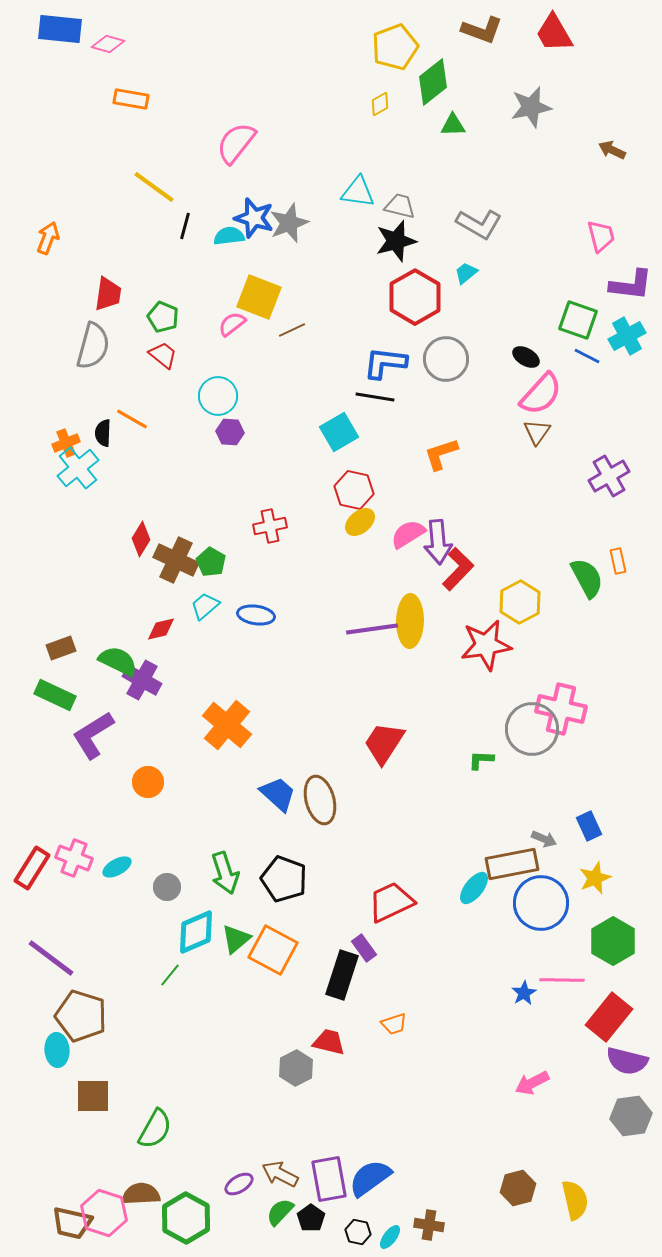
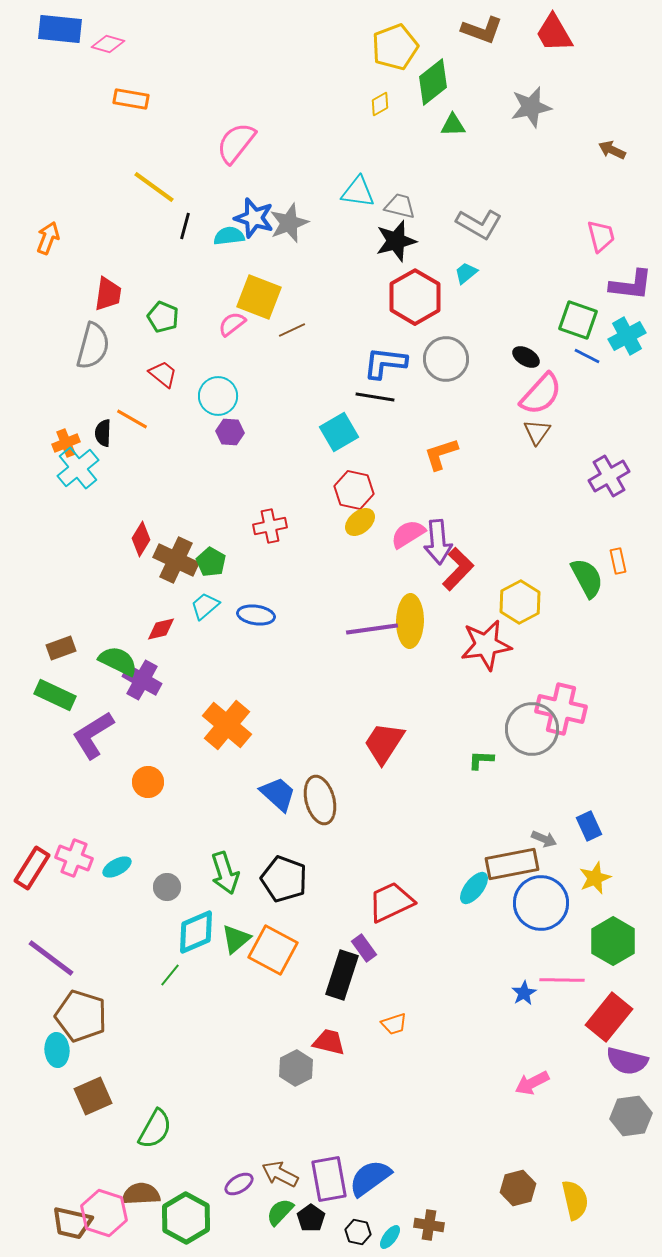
red trapezoid at (163, 355): moved 19 px down
brown square at (93, 1096): rotated 24 degrees counterclockwise
